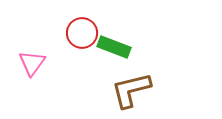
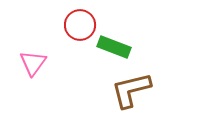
red circle: moved 2 px left, 8 px up
pink triangle: moved 1 px right
